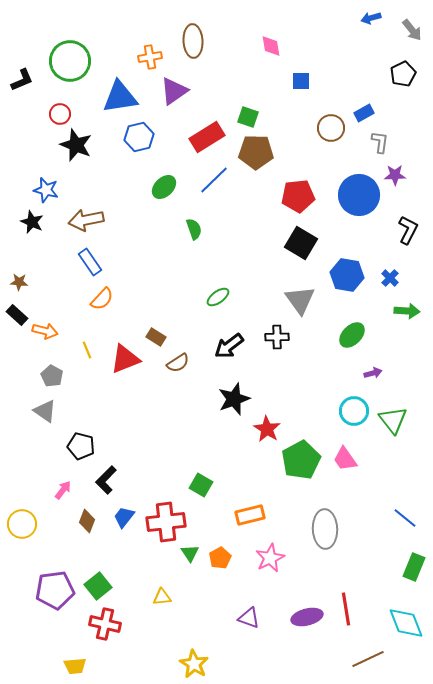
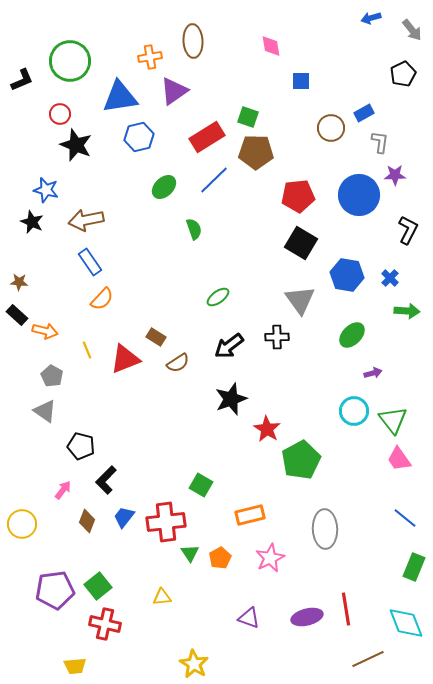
black star at (234, 399): moved 3 px left
pink trapezoid at (345, 459): moved 54 px right
